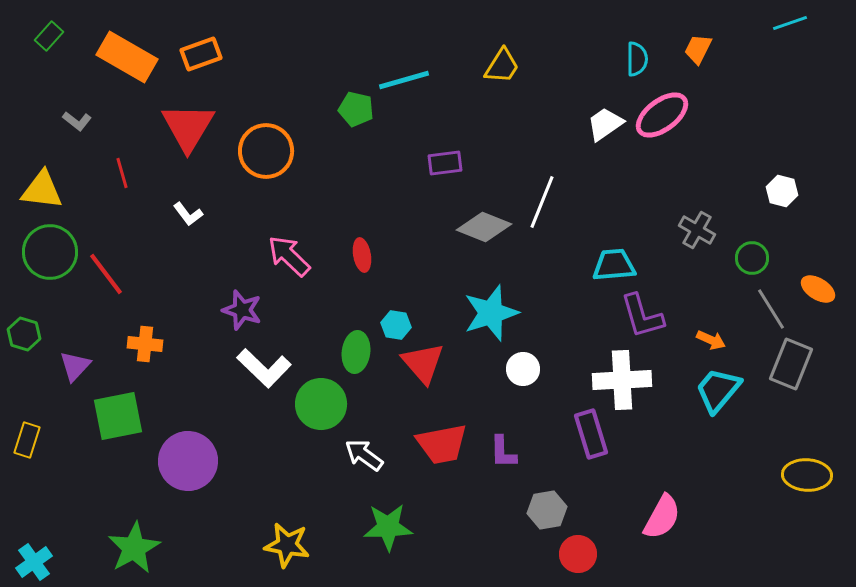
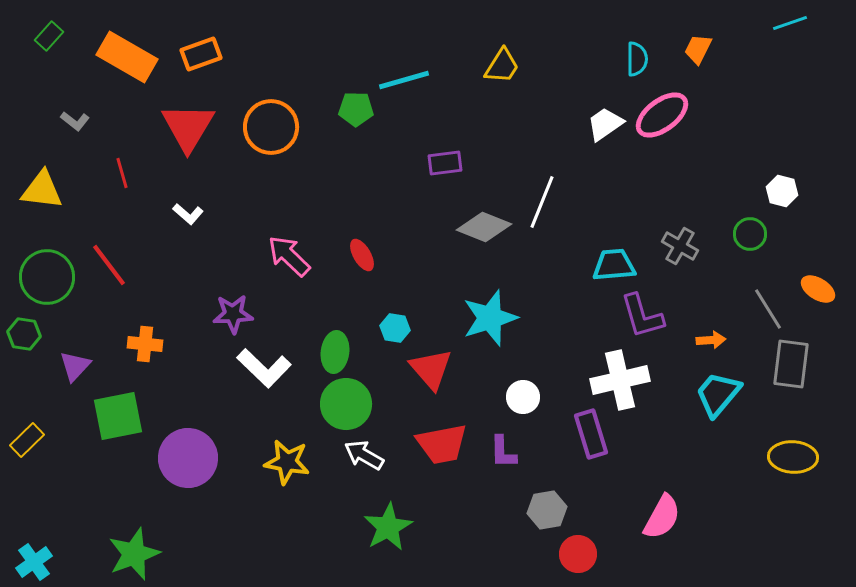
green pentagon at (356, 109): rotated 12 degrees counterclockwise
gray L-shape at (77, 121): moved 2 px left
orange circle at (266, 151): moved 5 px right, 24 px up
white L-shape at (188, 214): rotated 12 degrees counterclockwise
gray cross at (697, 230): moved 17 px left, 16 px down
green circle at (50, 252): moved 3 px left, 25 px down
red ellipse at (362, 255): rotated 20 degrees counterclockwise
green circle at (752, 258): moved 2 px left, 24 px up
red line at (106, 274): moved 3 px right, 9 px up
gray line at (771, 309): moved 3 px left
purple star at (242, 310): moved 9 px left, 4 px down; rotated 21 degrees counterclockwise
cyan star at (491, 313): moved 1 px left, 5 px down
cyan hexagon at (396, 325): moved 1 px left, 3 px down
green hexagon at (24, 334): rotated 8 degrees counterclockwise
orange arrow at (711, 340): rotated 28 degrees counterclockwise
green ellipse at (356, 352): moved 21 px left
red triangle at (423, 363): moved 8 px right, 6 px down
gray rectangle at (791, 364): rotated 15 degrees counterclockwise
white circle at (523, 369): moved 28 px down
white cross at (622, 380): moved 2 px left; rotated 10 degrees counterclockwise
cyan trapezoid at (718, 390): moved 4 px down
green circle at (321, 404): moved 25 px right
yellow rectangle at (27, 440): rotated 28 degrees clockwise
white arrow at (364, 455): rotated 6 degrees counterclockwise
purple circle at (188, 461): moved 3 px up
yellow ellipse at (807, 475): moved 14 px left, 18 px up
green star at (388, 527): rotated 27 degrees counterclockwise
yellow star at (287, 545): moved 83 px up
green star at (134, 548): moved 6 px down; rotated 8 degrees clockwise
